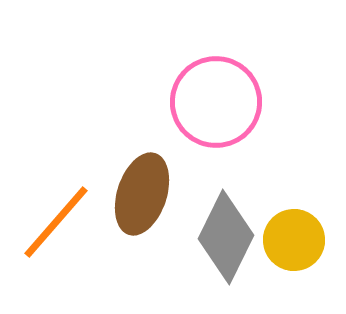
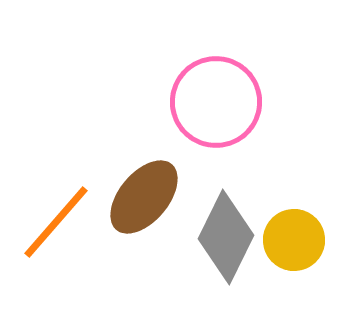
brown ellipse: moved 2 px right, 3 px down; rotated 22 degrees clockwise
